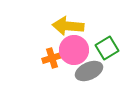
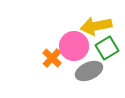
yellow arrow: moved 28 px right; rotated 16 degrees counterclockwise
pink circle: moved 4 px up
orange cross: rotated 30 degrees counterclockwise
